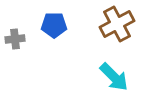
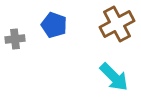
blue pentagon: rotated 20 degrees clockwise
